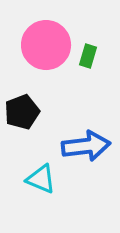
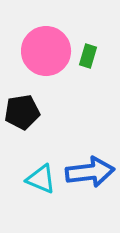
pink circle: moved 6 px down
black pentagon: rotated 12 degrees clockwise
blue arrow: moved 4 px right, 26 px down
